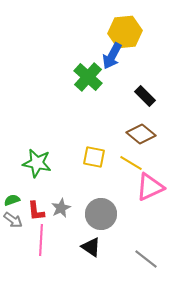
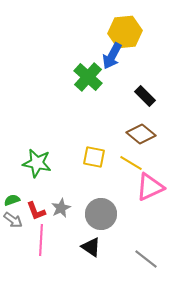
red L-shape: rotated 15 degrees counterclockwise
